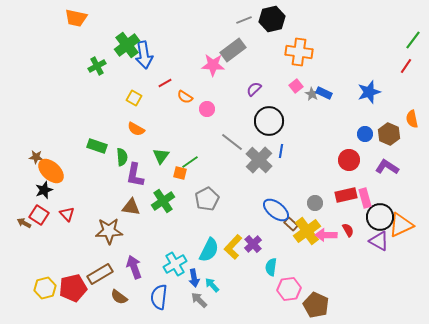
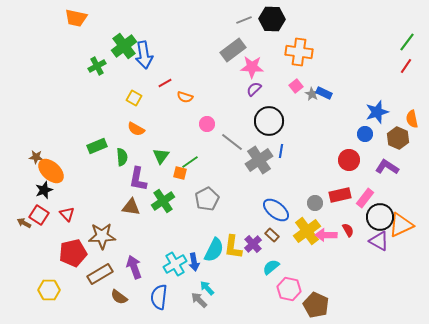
black hexagon at (272, 19): rotated 15 degrees clockwise
green line at (413, 40): moved 6 px left, 2 px down
green cross at (127, 45): moved 3 px left, 1 px down
pink star at (213, 65): moved 39 px right, 2 px down
blue star at (369, 92): moved 8 px right, 20 px down
orange semicircle at (185, 97): rotated 14 degrees counterclockwise
pink circle at (207, 109): moved 15 px down
brown hexagon at (389, 134): moved 9 px right, 4 px down
green rectangle at (97, 146): rotated 42 degrees counterclockwise
gray cross at (259, 160): rotated 12 degrees clockwise
purple L-shape at (135, 175): moved 3 px right, 4 px down
red rectangle at (346, 195): moved 6 px left
pink rectangle at (365, 198): rotated 54 degrees clockwise
brown rectangle at (291, 224): moved 19 px left, 11 px down
brown star at (109, 231): moved 7 px left, 5 px down
yellow L-shape at (233, 247): rotated 35 degrees counterclockwise
cyan semicircle at (209, 250): moved 5 px right
cyan semicircle at (271, 267): rotated 42 degrees clockwise
blue arrow at (194, 278): moved 16 px up
cyan arrow at (212, 285): moved 5 px left, 3 px down
yellow hexagon at (45, 288): moved 4 px right, 2 px down; rotated 15 degrees clockwise
red pentagon at (73, 288): moved 35 px up
pink hexagon at (289, 289): rotated 20 degrees clockwise
